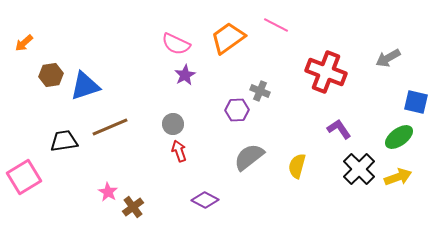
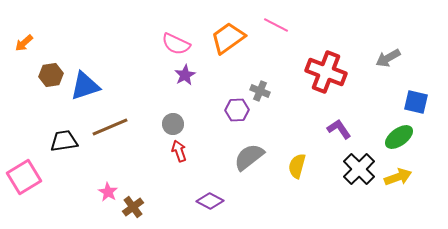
purple diamond: moved 5 px right, 1 px down
